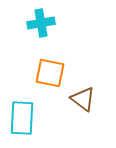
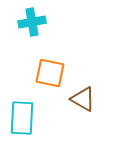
cyan cross: moved 9 px left, 1 px up
brown triangle: rotated 8 degrees counterclockwise
